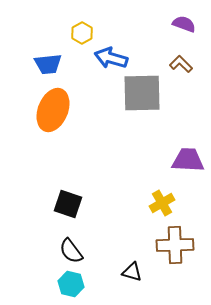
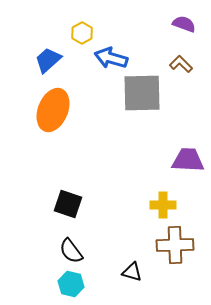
blue trapezoid: moved 4 px up; rotated 144 degrees clockwise
yellow cross: moved 1 px right, 2 px down; rotated 30 degrees clockwise
